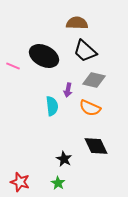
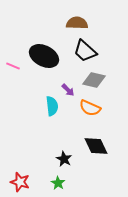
purple arrow: rotated 56 degrees counterclockwise
